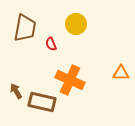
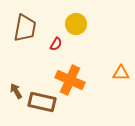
red semicircle: moved 5 px right; rotated 128 degrees counterclockwise
